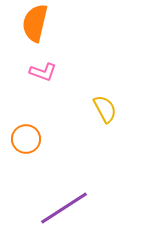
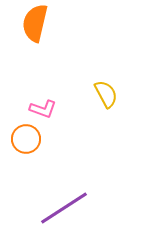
pink L-shape: moved 37 px down
yellow semicircle: moved 1 px right, 15 px up
